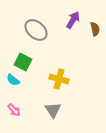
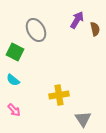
purple arrow: moved 4 px right
gray ellipse: rotated 20 degrees clockwise
green square: moved 8 px left, 10 px up
yellow cross: moved 16 px down; rotated 24 degrees counterclockwise
gray triangle: moved 30 px right, 9 px down
